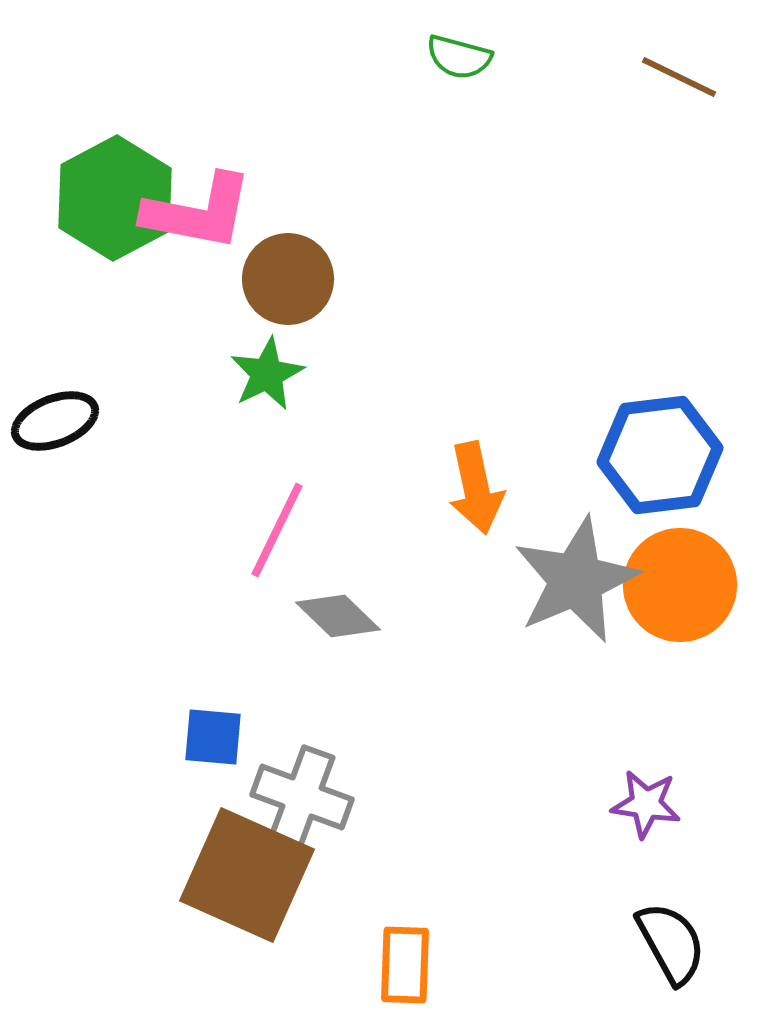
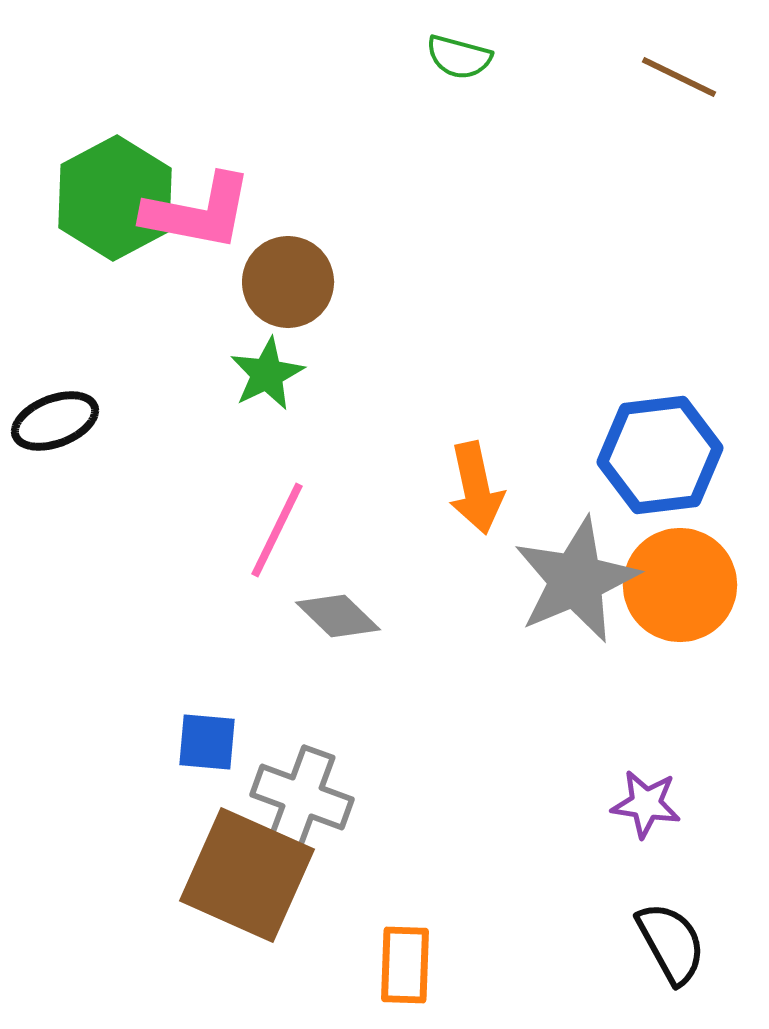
brown circle: moved 3 px down
blue square: moved 6 px left, 5 px down
